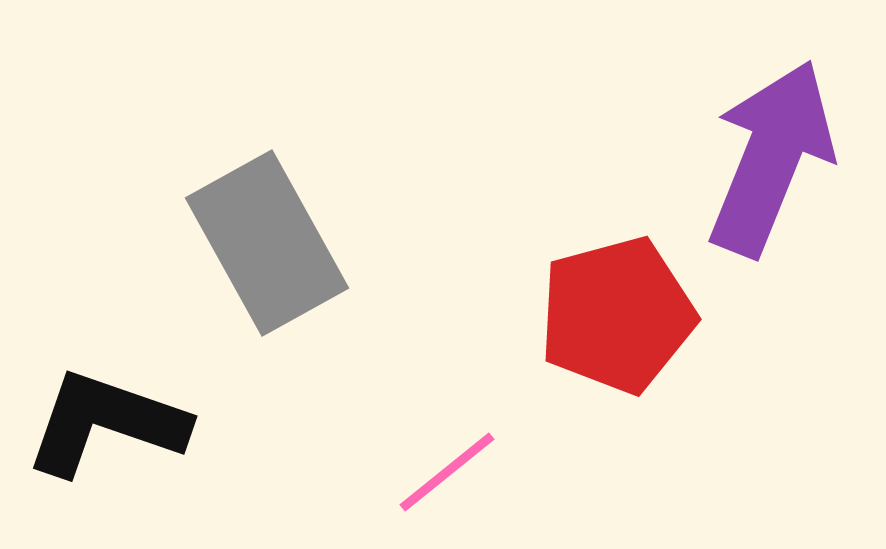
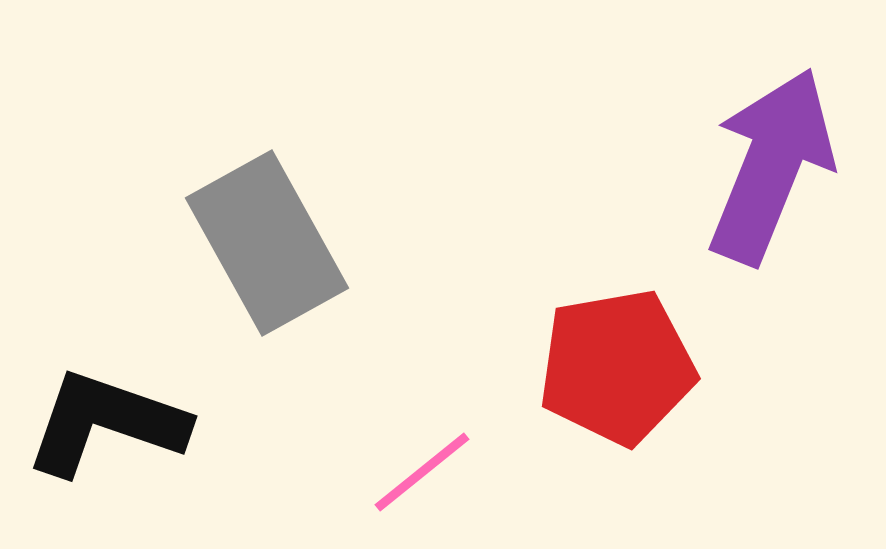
purple arrow: moved 8 px down
red pentagon: moved 52 px down; rotated 5 degrees clockwise
pink line: moved 25 px left
